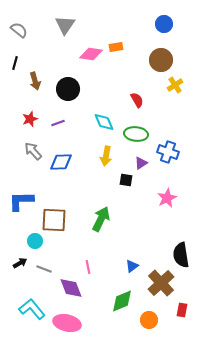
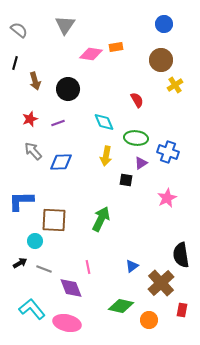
green ellipse: moved 4 px down
green diamond: moved 1 px left, 5 px down; rotated 35 degrees clockwise
